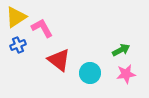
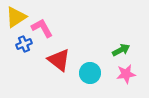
blue cross: moved 6 px right, 1 px up
